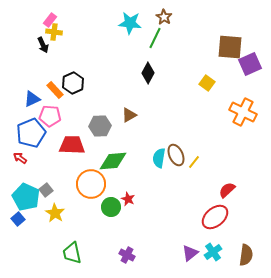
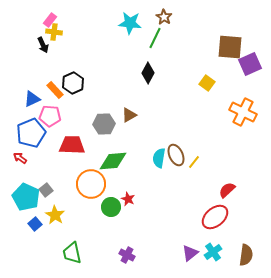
gray hexagon: moved 4 px right, 2 px up
yellow star: moved 2 px down
blue square: moved 17 px right, 5 px down
